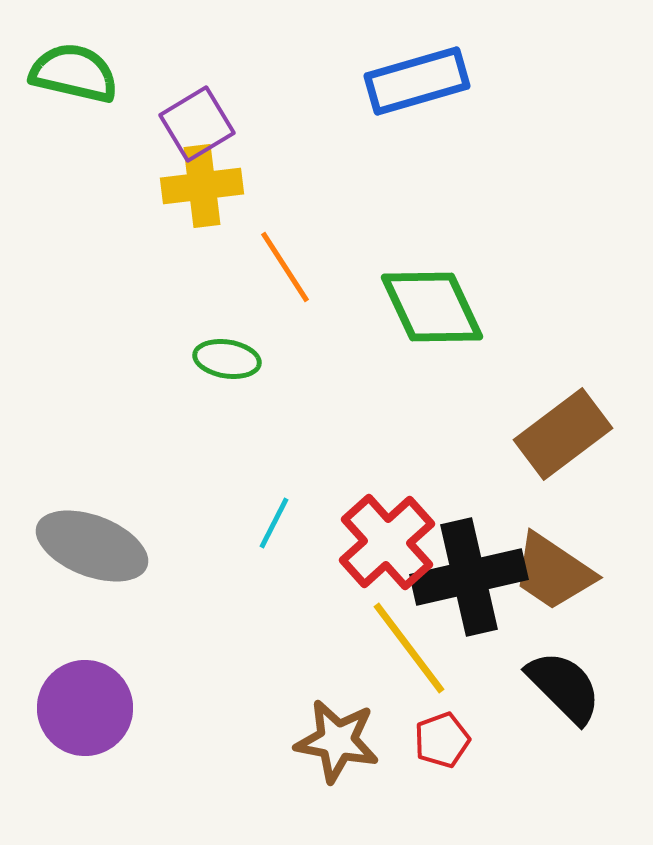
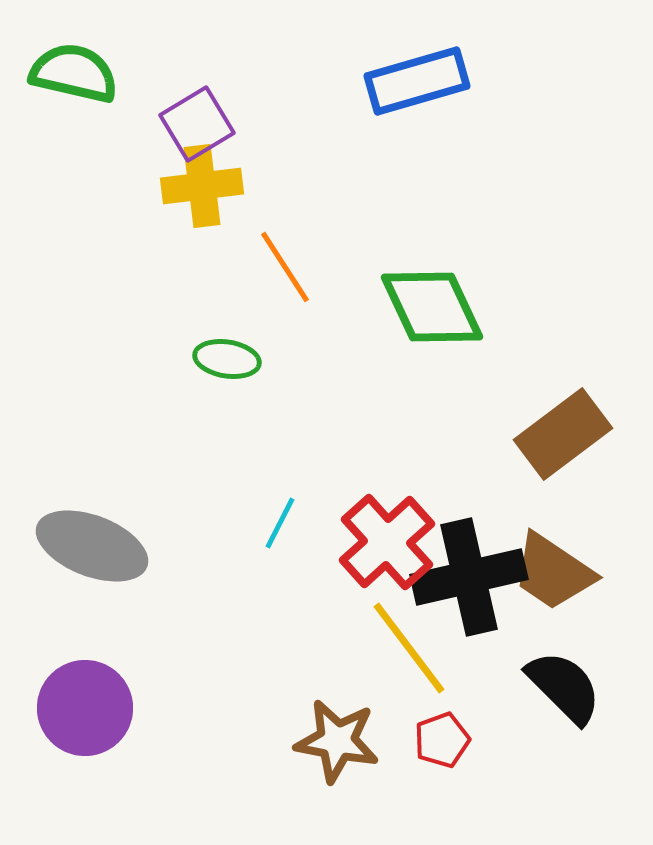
cyan line: moved 6 px right
